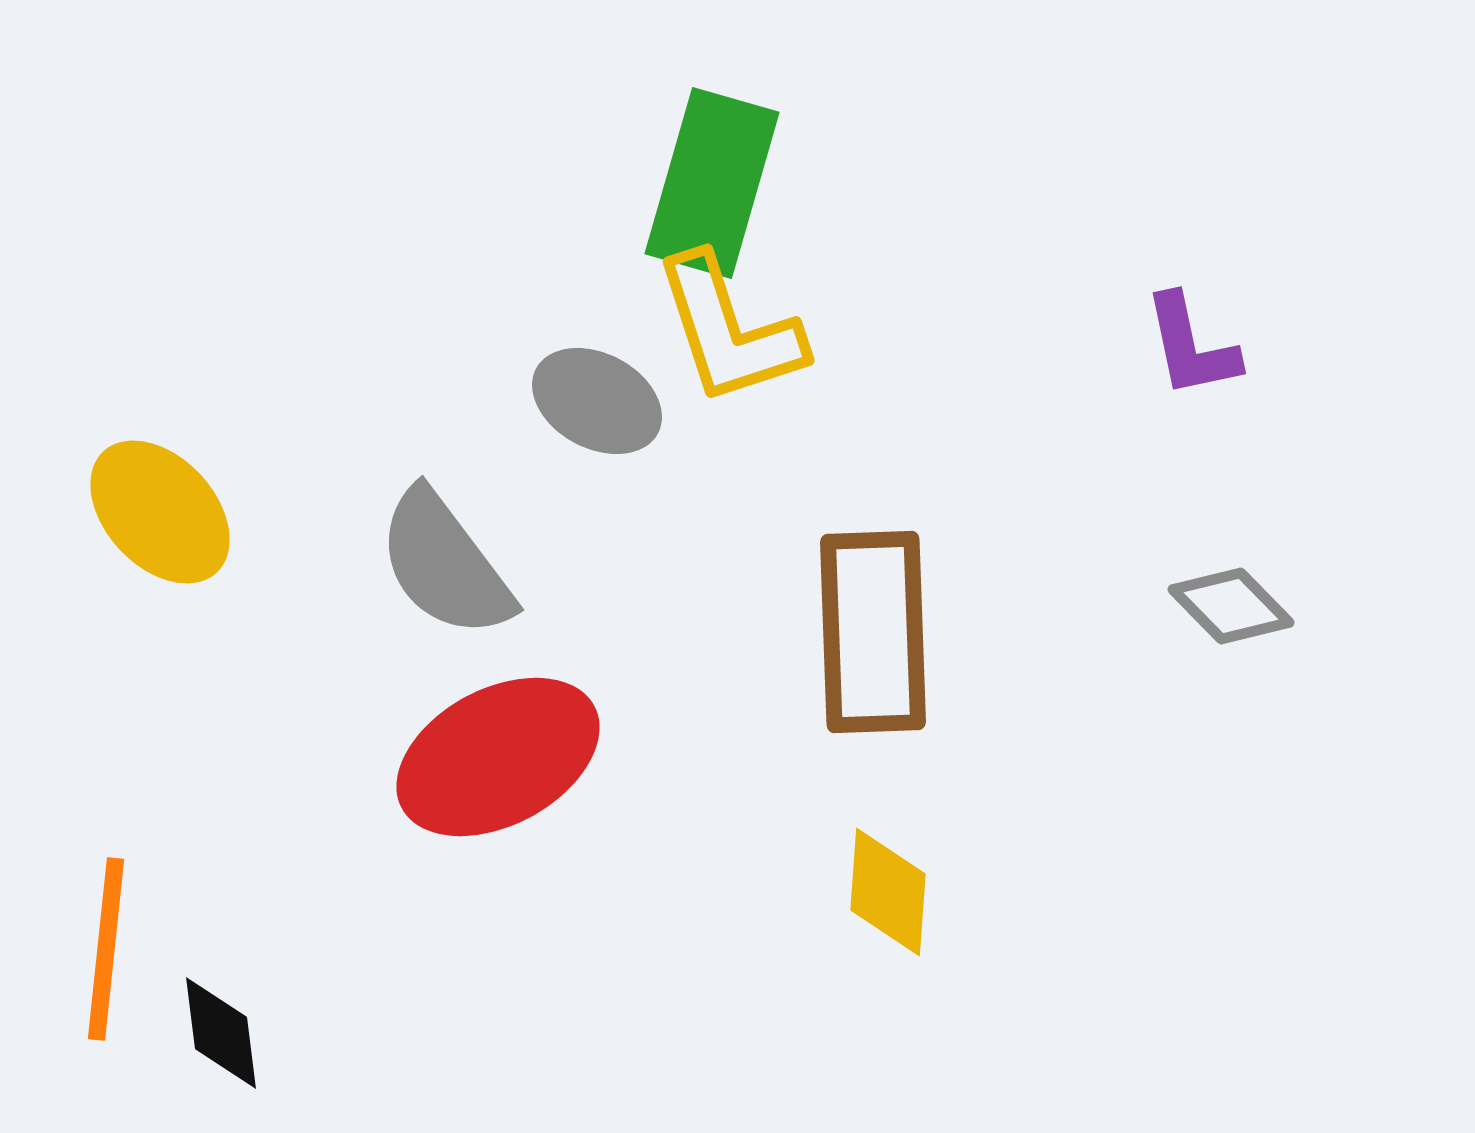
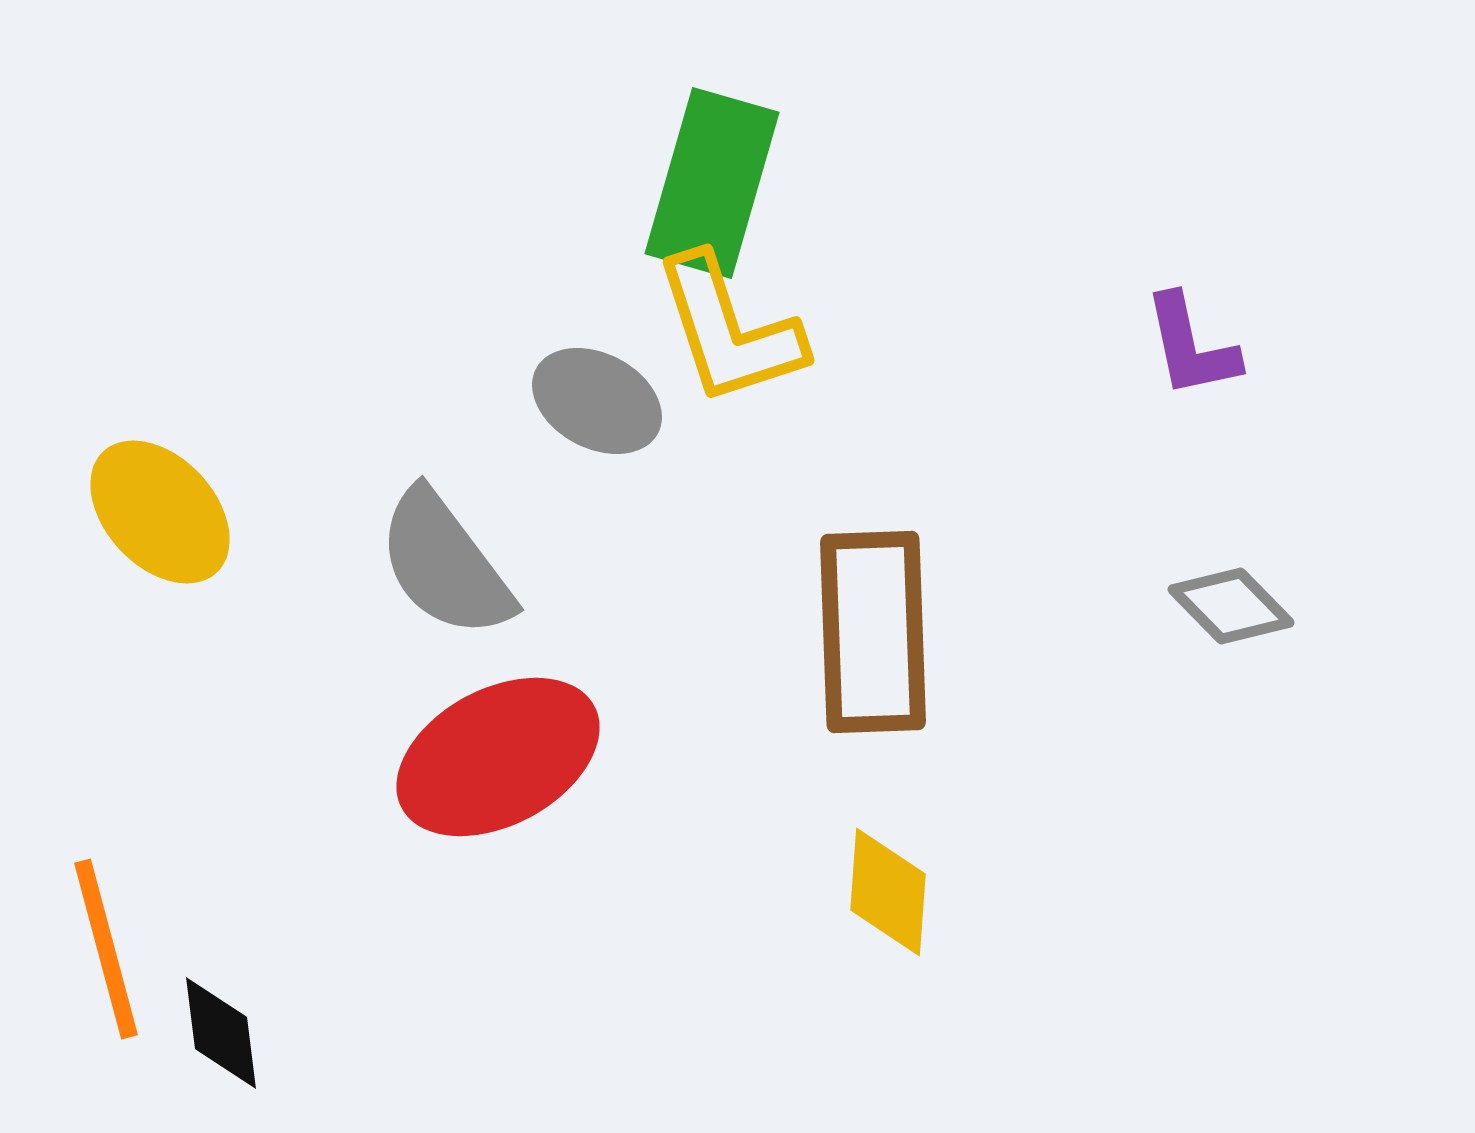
orange line: rotated 21 degrees counterclockwise
